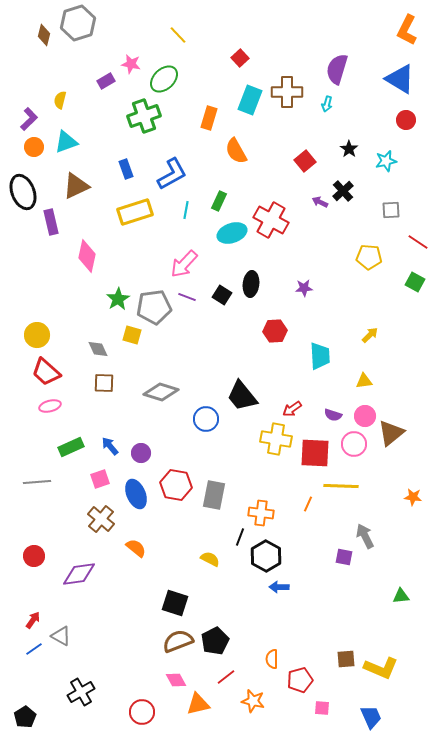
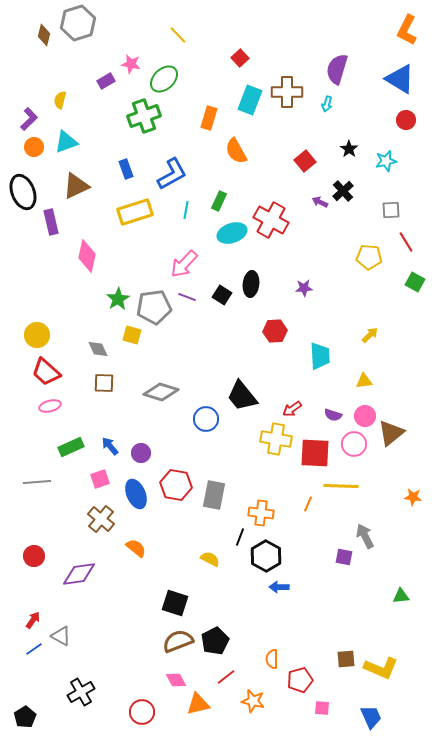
red line at (418, 242): moved 12 px left; rotated 25 degrees clockwise
